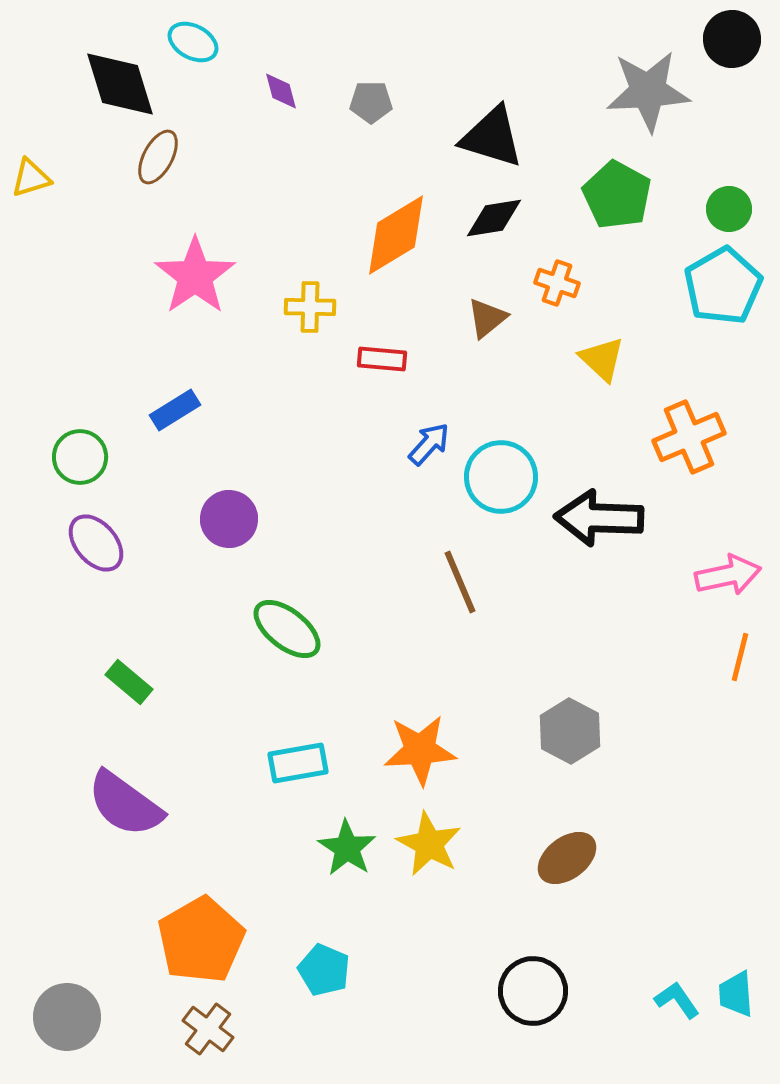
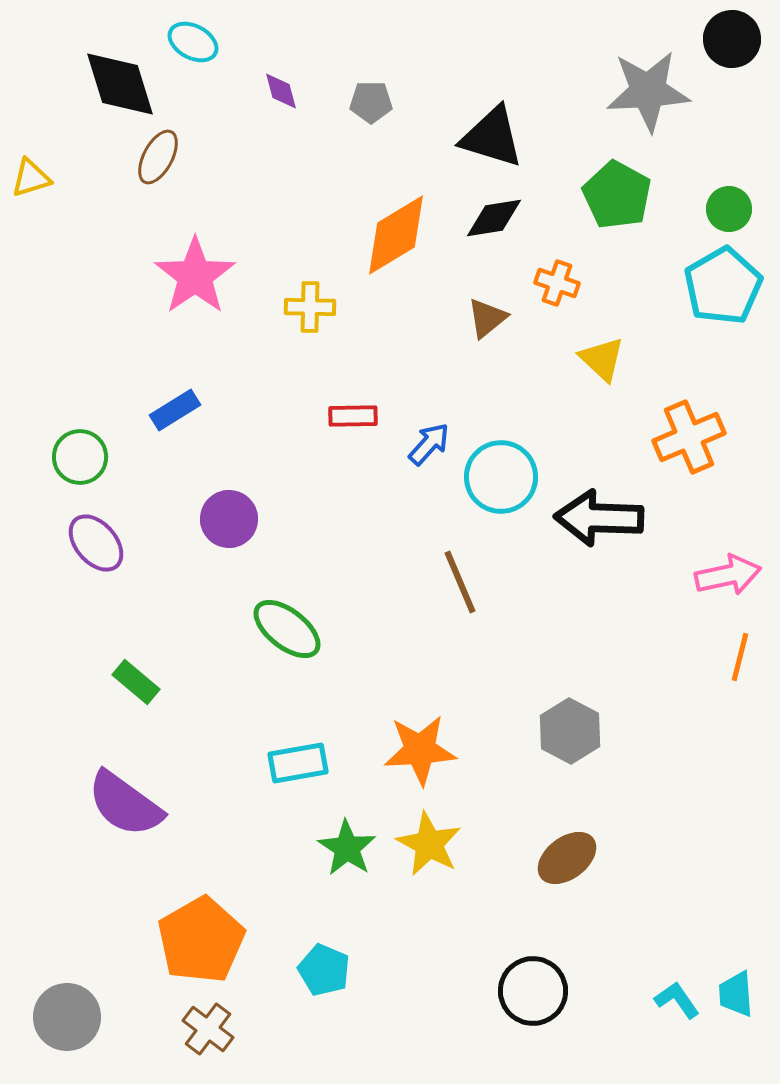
red rectangle at (382, 359): moved 29 px left, 57 px down; rotated 6 degrees counterclockwise
green rectangle at (129, 682): moved 7 px right
